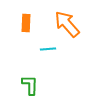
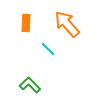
cyan line: rotated 49 degrees clockwise
green L-shape: rotated 45 degrees counterclockwise
